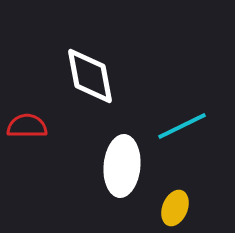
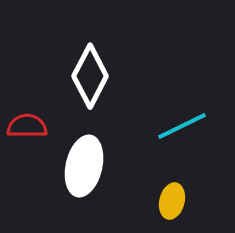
white diamond: rotated 38 degrees clockwise
white ellipse: moved 38 px left; rotated 8 degrees clockwise
yellow ellipse: moved 3 px left, 7 px up; rotated 8 degrees counterclockwise
